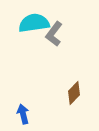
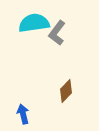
gray L-shape: moved 3 px right, 1 px up
brown diamond: moved 8 px left, 2 px up
